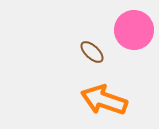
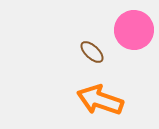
orange arrow: moved 4 px left
